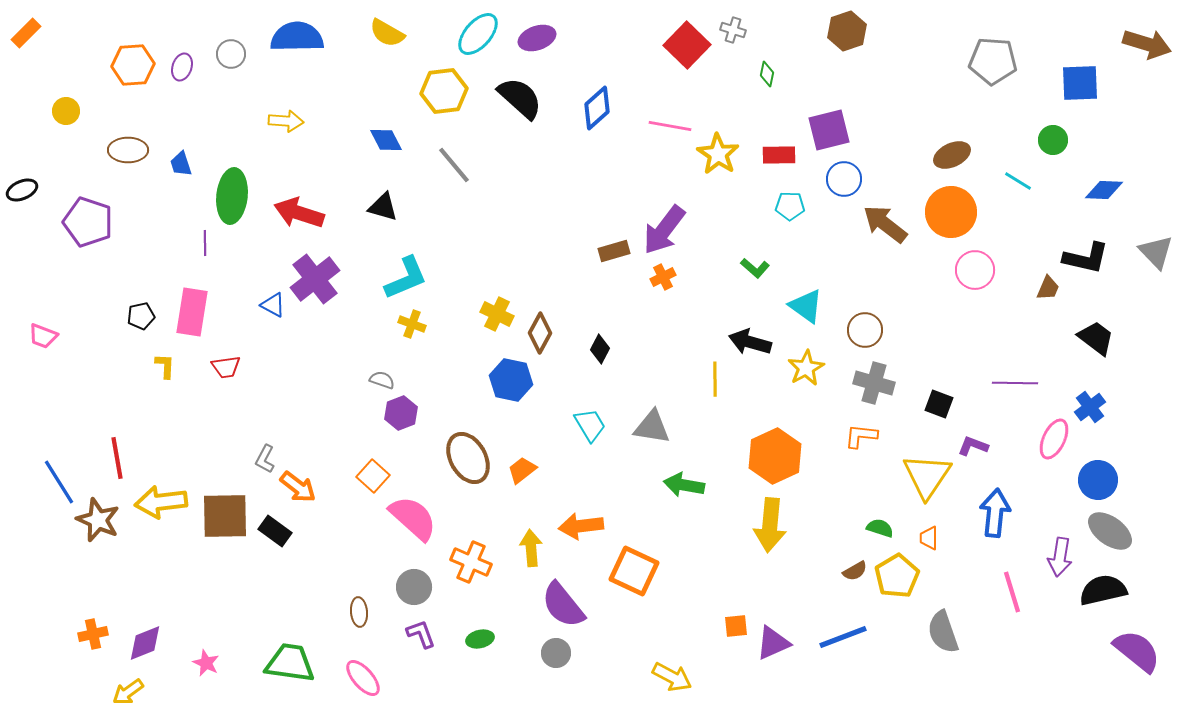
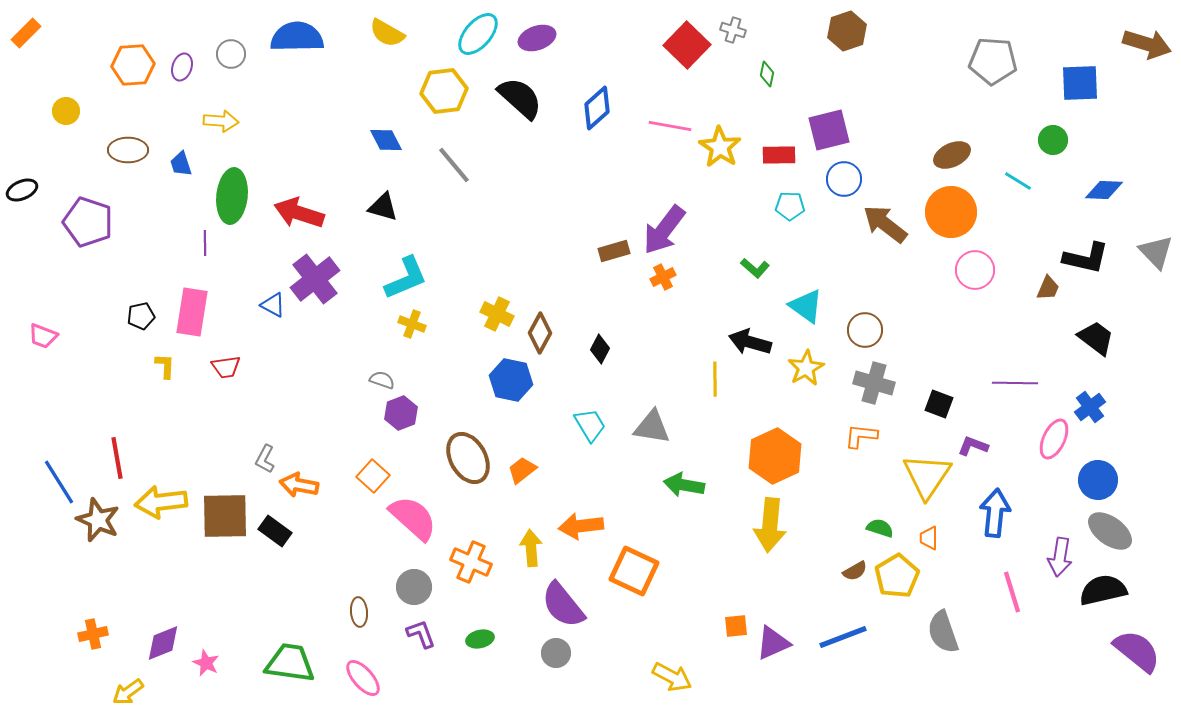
yellow arrow at (286, 121): moved 65 px left
yellow star at (718, 154): moved 2 px right, 7 px up
orange arrow at (298, 487): moved 1 px right, 2 px up; rotated 153 degrees clockwise
purple diamond at (145, 643): moved 18 px right
